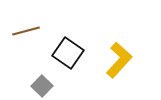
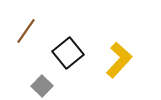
brown line: rotated 40 degrees counterclockwise
black square: rotated 16 degrees clockwise
